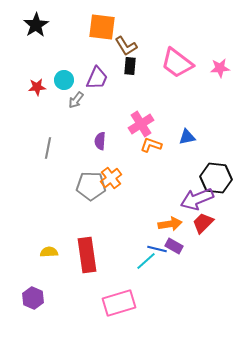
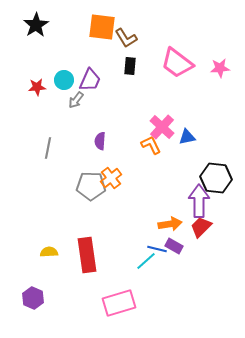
brown L-shape: moved 8 px up
purple trapezoid: moved 7 px left, 2 px down
pink cross: moved 21 px right, 3 px down; rotated 15 degrees counterclockwise
orange L-shape: rotated 45 degrees clockwise
purple arrow: moved 2 px right, 2 px down; rotated 112 degrees clockwise
red trapezoid: moved 2 px left, 4 px down
